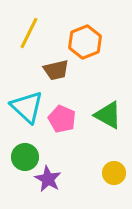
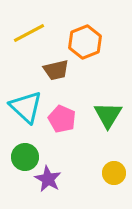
yellow line: rotated 36 degrees clockwise
cyan triangle: moved 1 px left
green triangle: rotated 32 degrees clockwise
